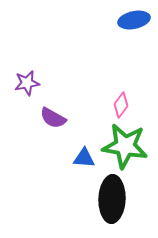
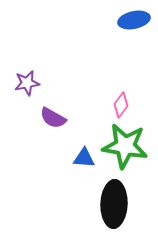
black ellipse: moved 2 px right, 5 px down
